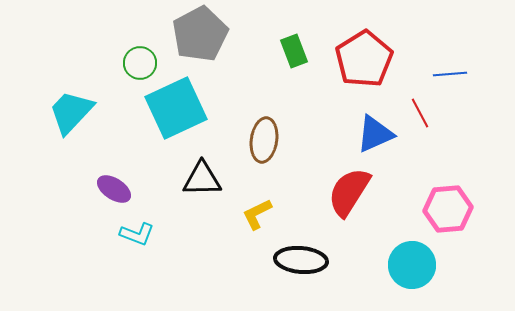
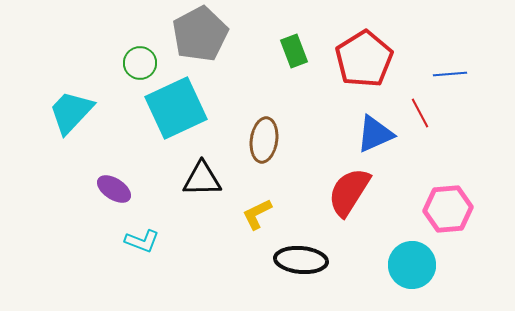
cyan L-shape: moved 5 px right, 7 px down
